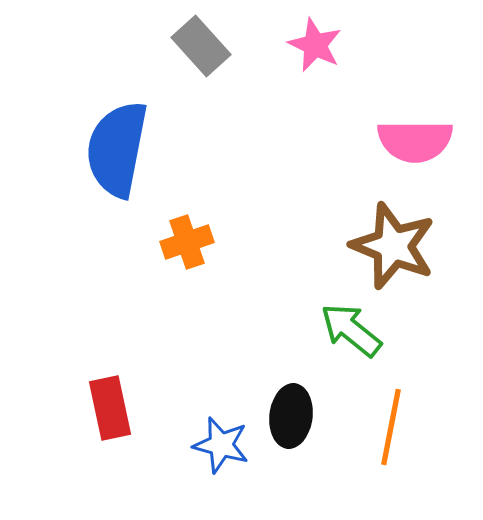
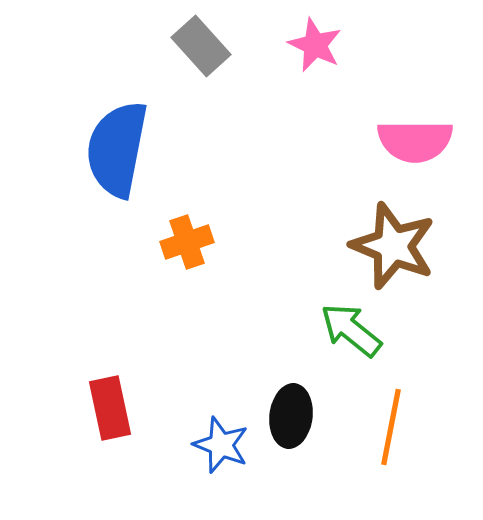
blue star: rotated 6 degrees clockwise
